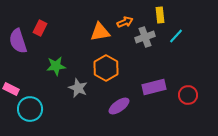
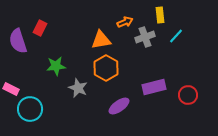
orange triangle: moved 1 px right, 8 px down
